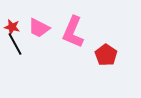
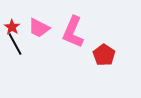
red star: rotated 21 degrees clockwise
red pentagon: moved 2 px left
